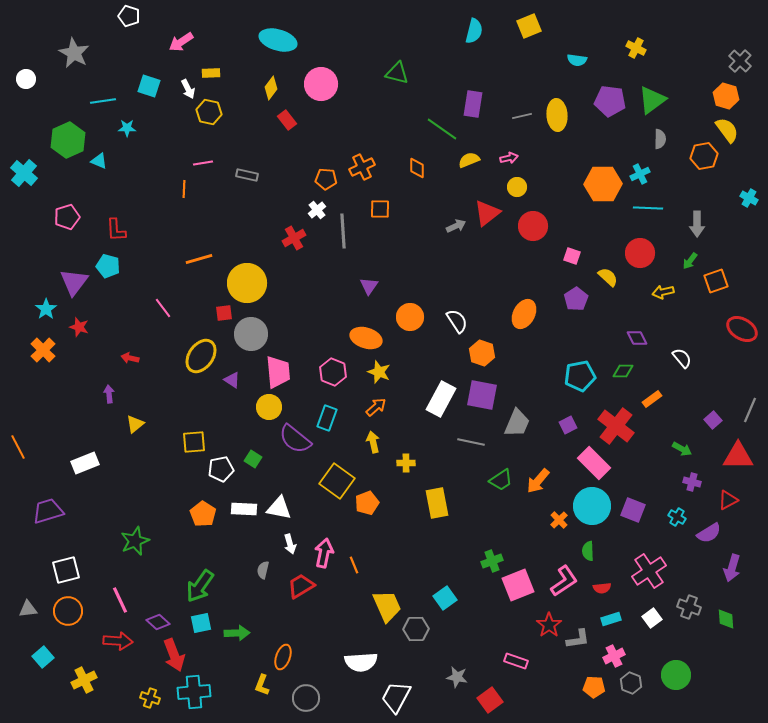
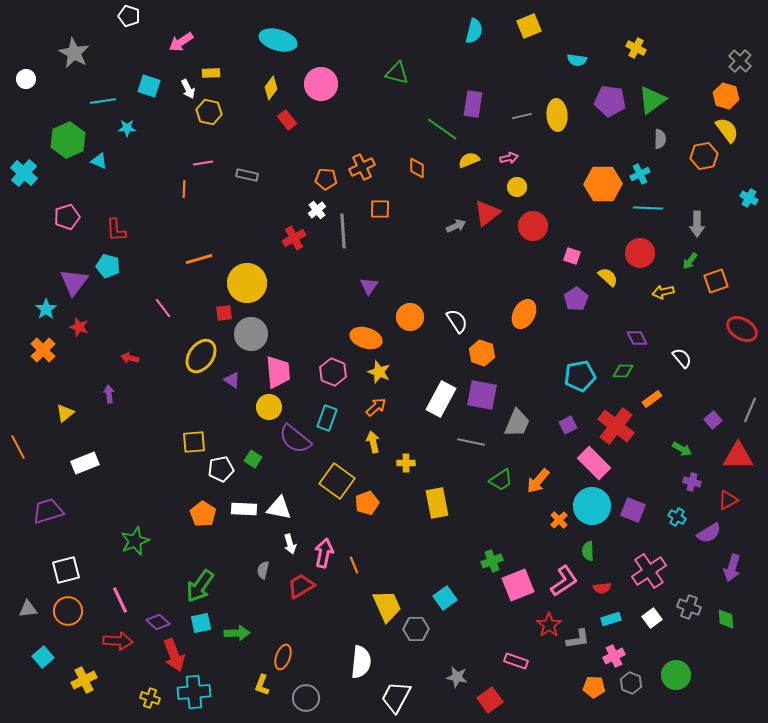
yellow triangle at (135, 424): moved 70 px left, 11 px up
white semicircle at (361, 662): rotated 80 degrees counterclockwise
